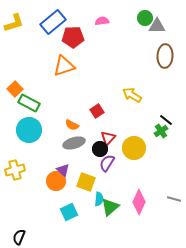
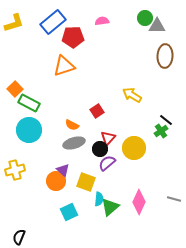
purple semicircle: rotated 18 degrees clockwise
